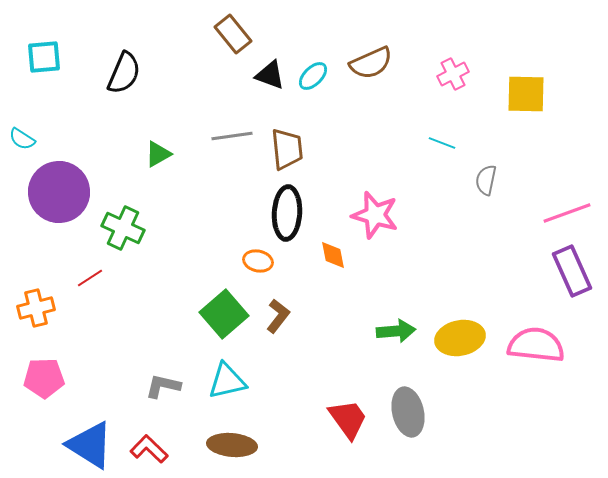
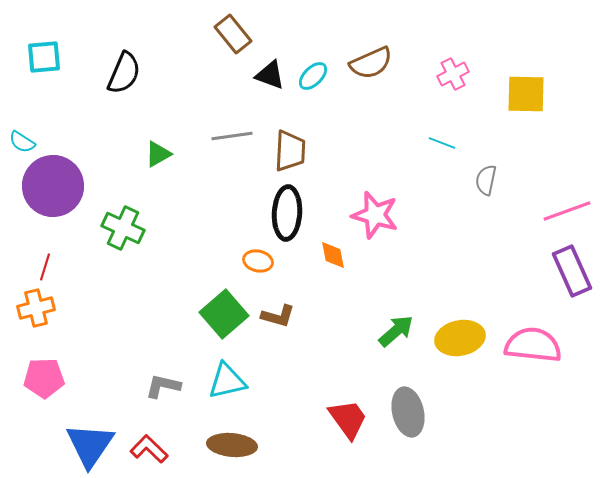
cyan semicircle: moved 3 px down
brown trapezoid: moved 3 px right, 2 px down; rotated 9 degrees clockwise
purple circle: moved 6 px left, 6 px up
pink line: moved 2 px up
red line: moved 45 px left, 11 px up; rotated 40 degrees counterclockwise
brown L-shape: rotated 68 degrees clockwise
green arrow: rotated 36 degrees counterclockwise
pink semicircle: moved 3 px left
blue triangle: rotated 32 degrees clockwise
